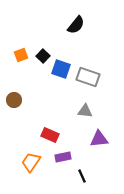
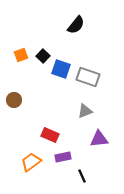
gray triangle: rotated 28 degrees counterclockwise
orange trapezoid: rotated 20 degrees clockwise
